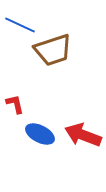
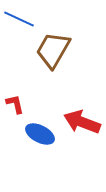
blue line: moved 1 px left, 6 px up
brown trapezoid: rotated 138 degrees clockwise
red arrow: moved 1 px left, 13 px up
